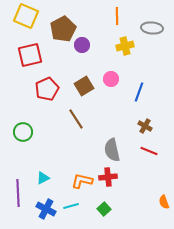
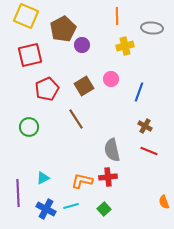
green circle: moved 6 px right, 5 px up
